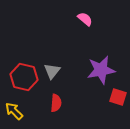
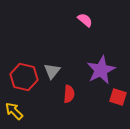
pink semicircle: moved 1 px down
purple star: rotated 16 degrees counterclockwise
red semicircle: moved 13 px right, 9 px up
